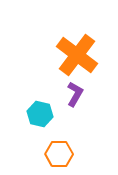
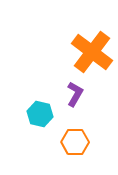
orange cross: moved 15 px right, 3 px up
orange hexagon: moved 16 px right, 12 px up
